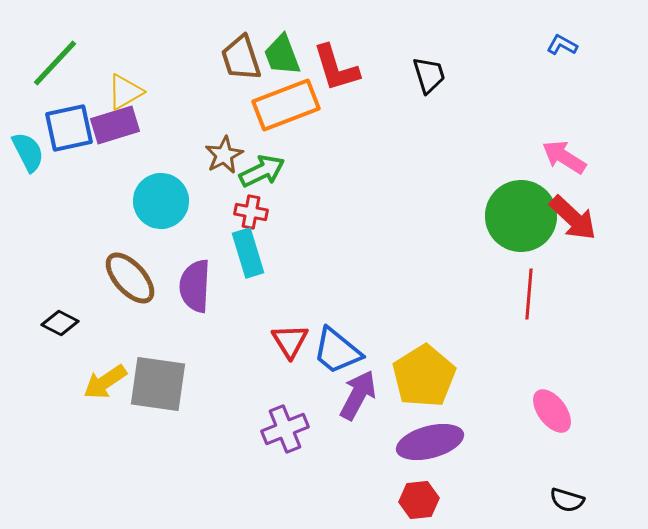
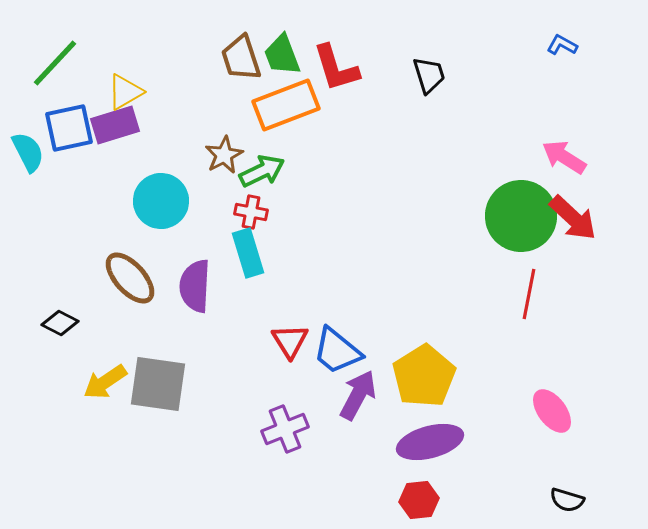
red line: rotated 6 degrees clockwise
